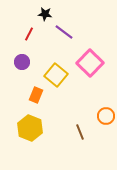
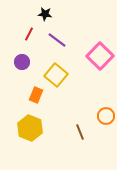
purple line: moved 7 px left, 8 px down
pink square: moved 10 px right, 7 px up
